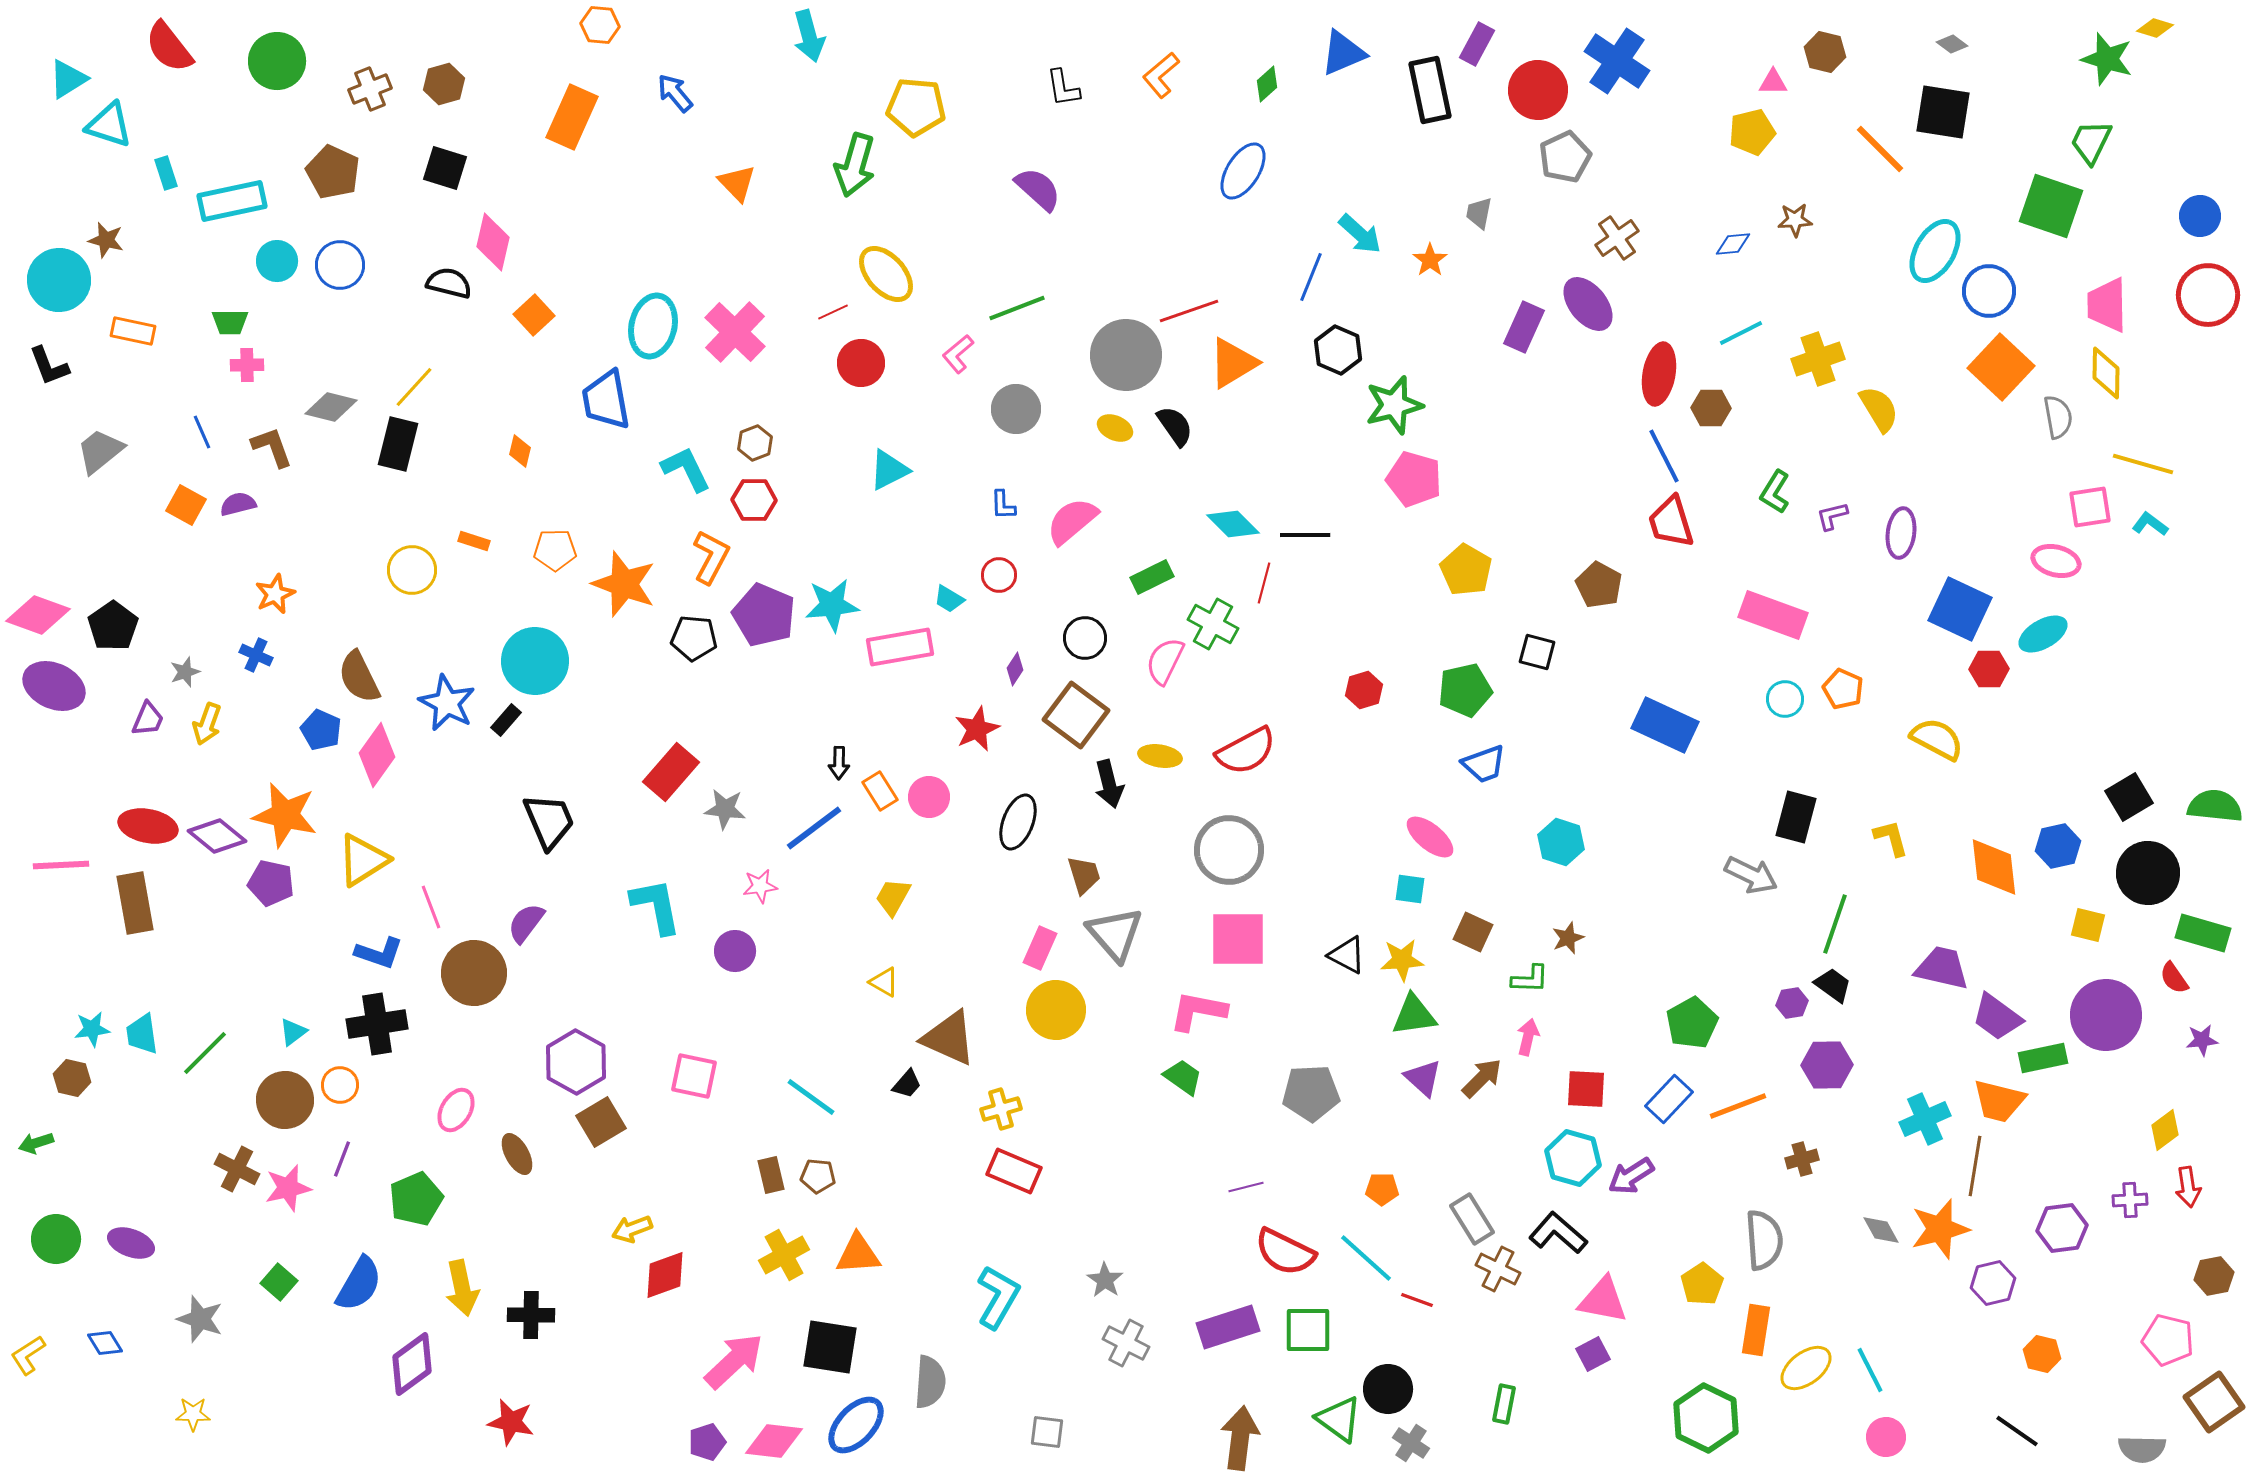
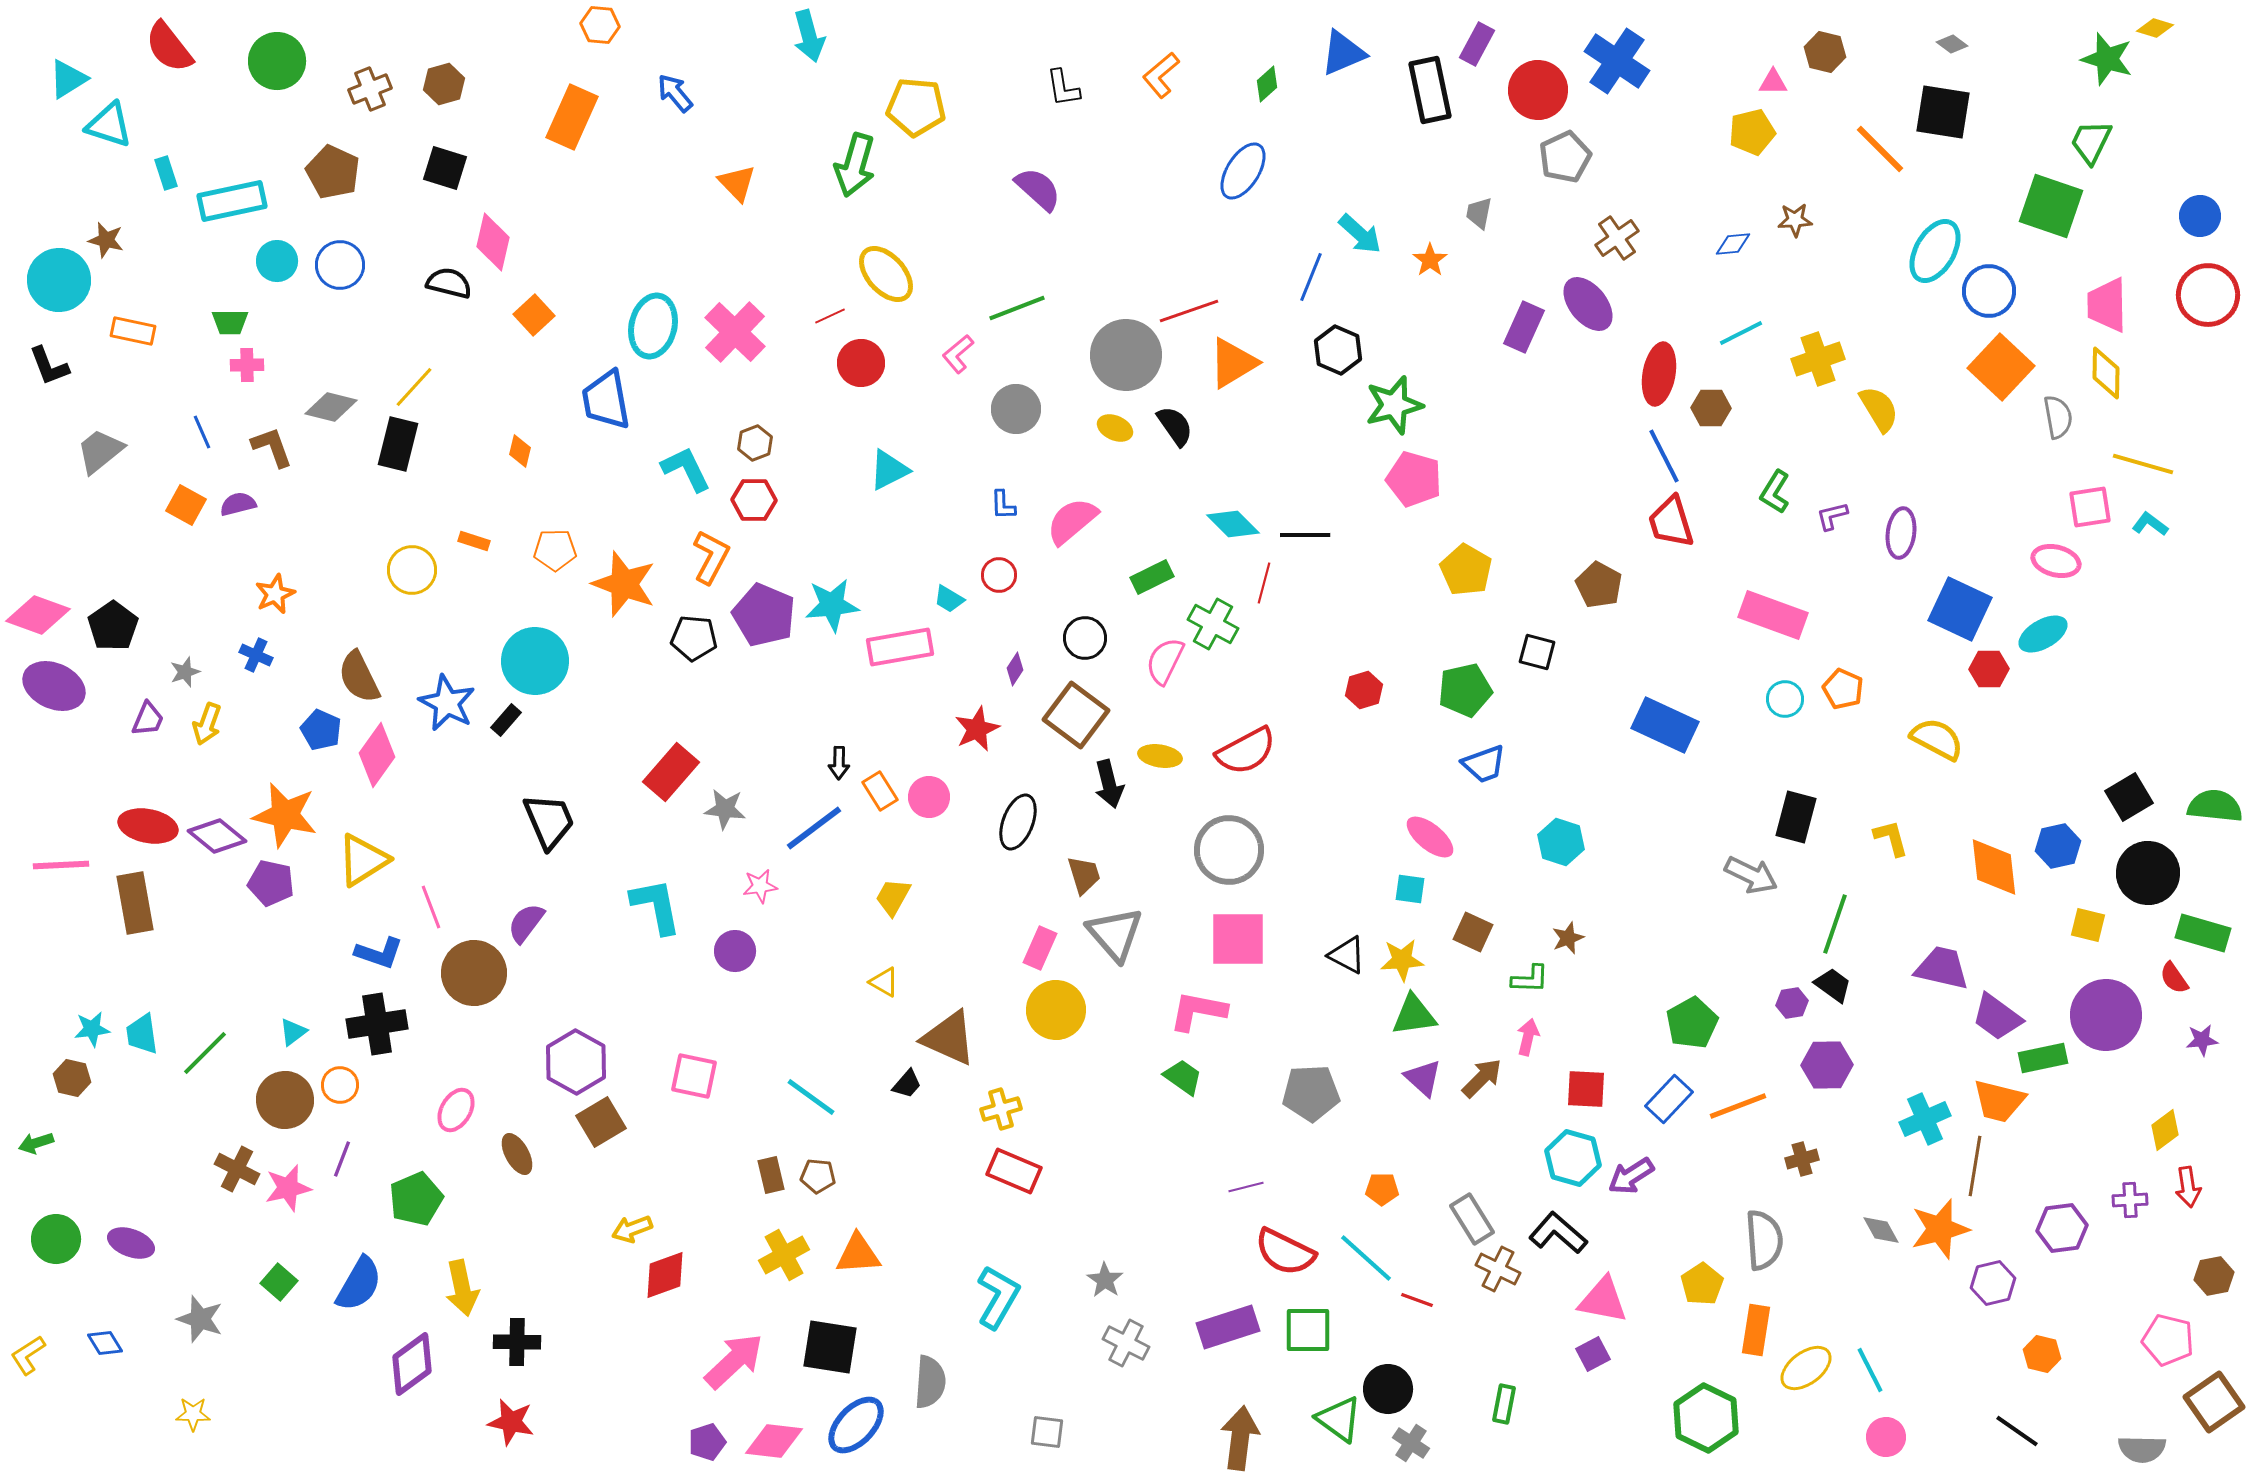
red line at (833, 312): moved 3 px left, 4 px down
black cross at (531, 1315): moved 14 px left, 27 px down
